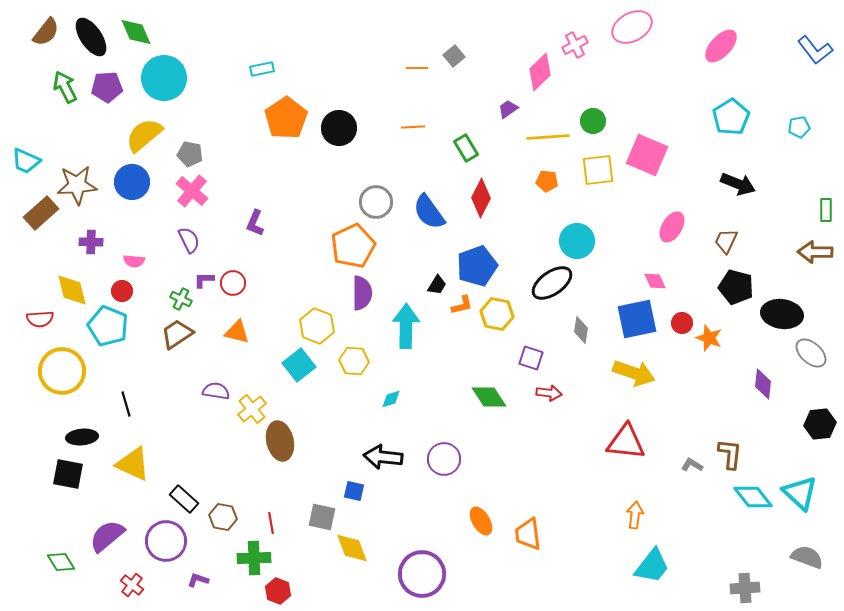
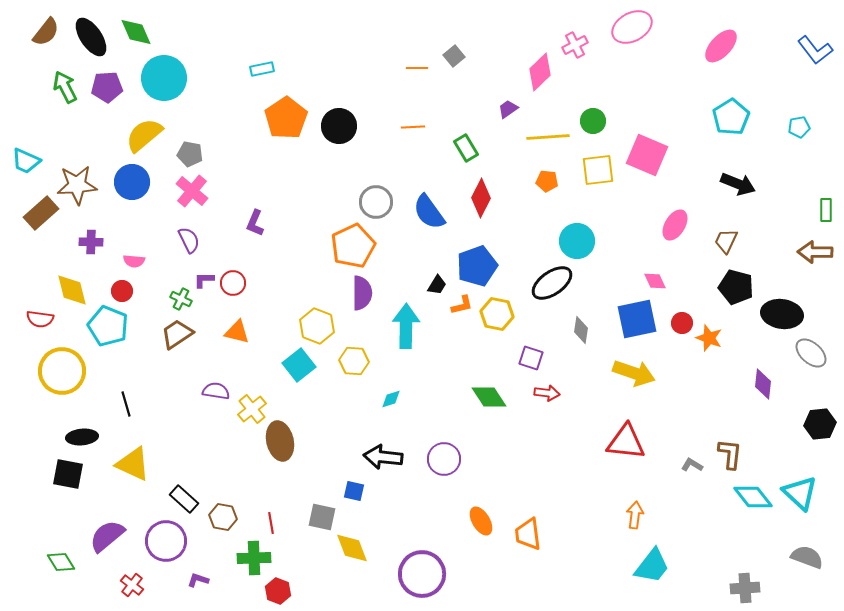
black circle at (339, 128): moved 2 px up
pink ellipse at (672, 227): moved 3 px right, 2 px up
red semicircle at (40, 319): rotated 12 degrees clockwise
red arrow at (549, 393): moved 2 px left
